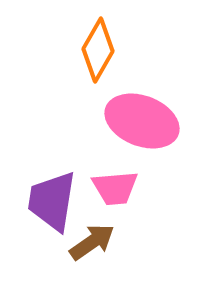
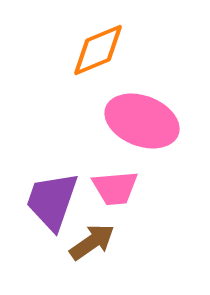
orange diamond: rotated 38 degrees clockwise
purple trapezoid: rotated 10 degrees clockwise
